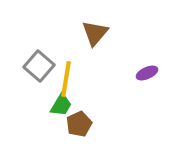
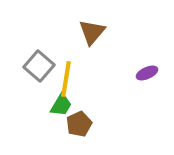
brown triangle: moved 3 px left, 1 px up
